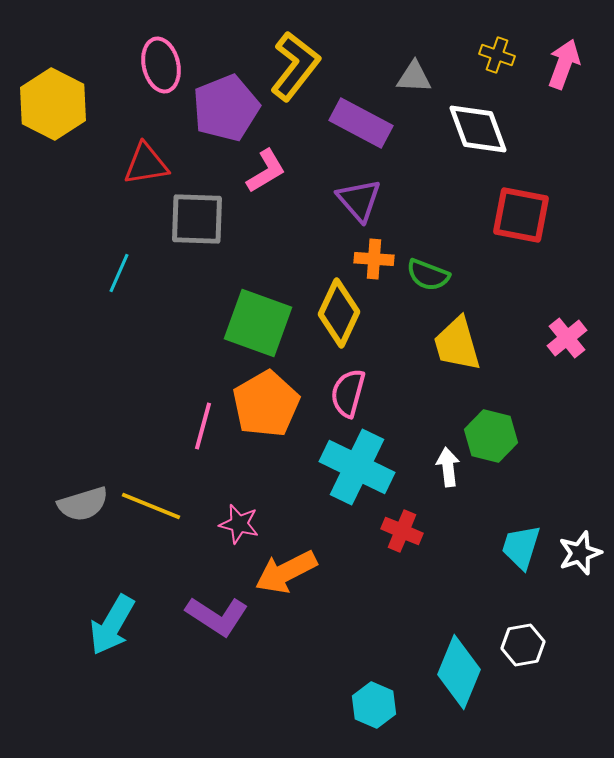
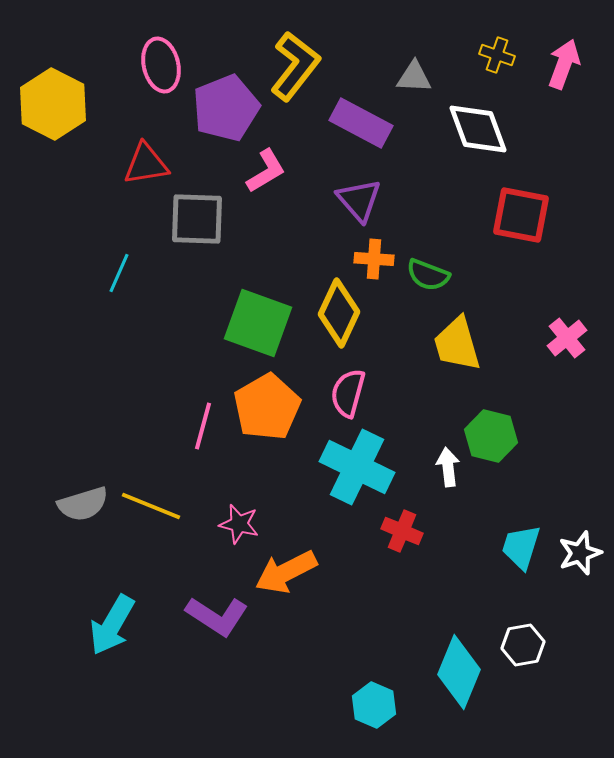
orange pentagon: moved 1 px right, 3 px down
